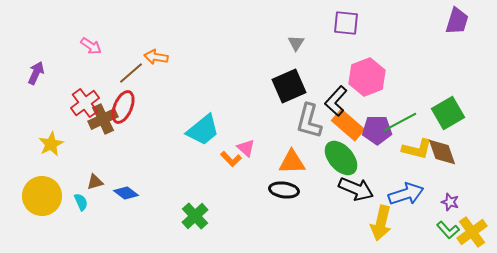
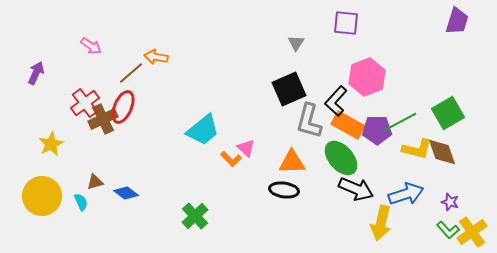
black square: moved 3 px down
orange rectangle: rotated 12 degrees counterclockwise
